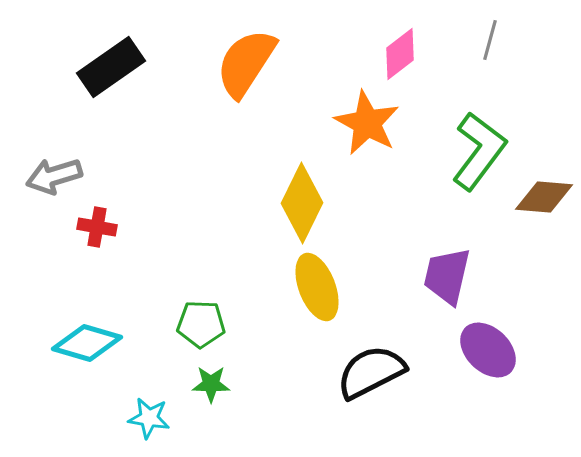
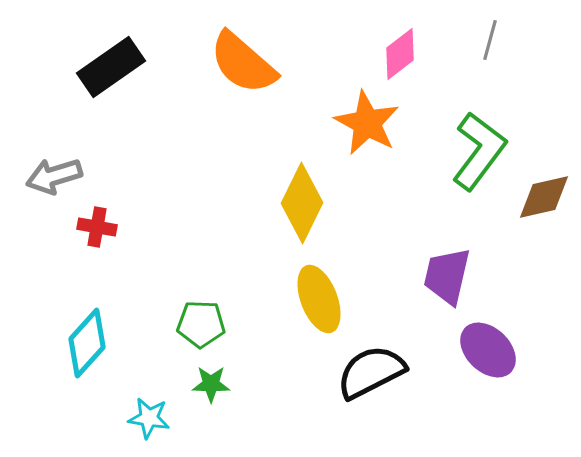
orange semicircle: moved 3 px left; rotated 82 degrees counterclockwise
brown diamond: rotated 18 degrees counterclockwise
yellow ellipse: moved 2 px right, 12 px down
cyan diamond: rotated 64 degrees counterclockwise
